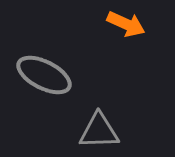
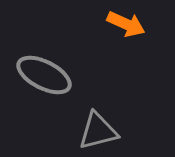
gray triangle: moved 1 px left; rotated 12 degrees counterclockwise
